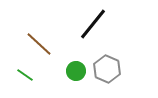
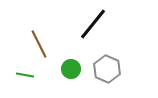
brown line: rotated 20 degrees clockwise
green circle: moved 5 px left, 2 px up
green line: rotated 24 degrees counterclockwise
